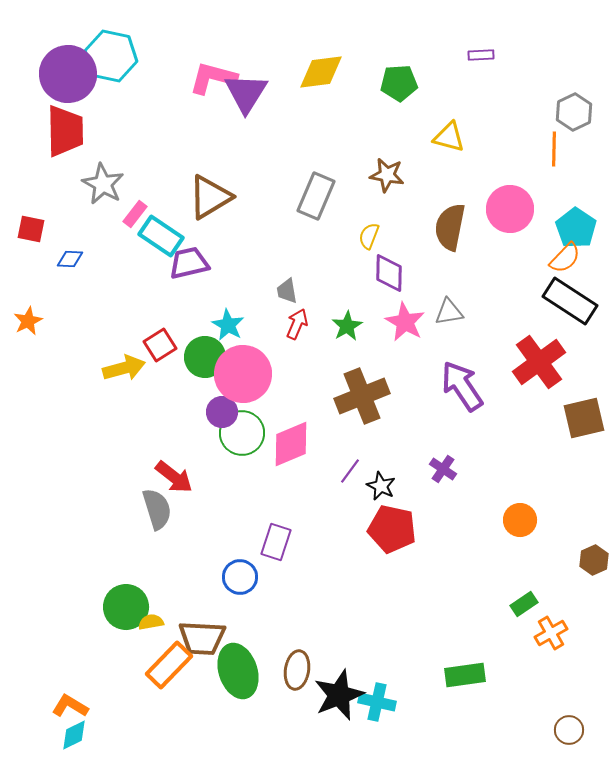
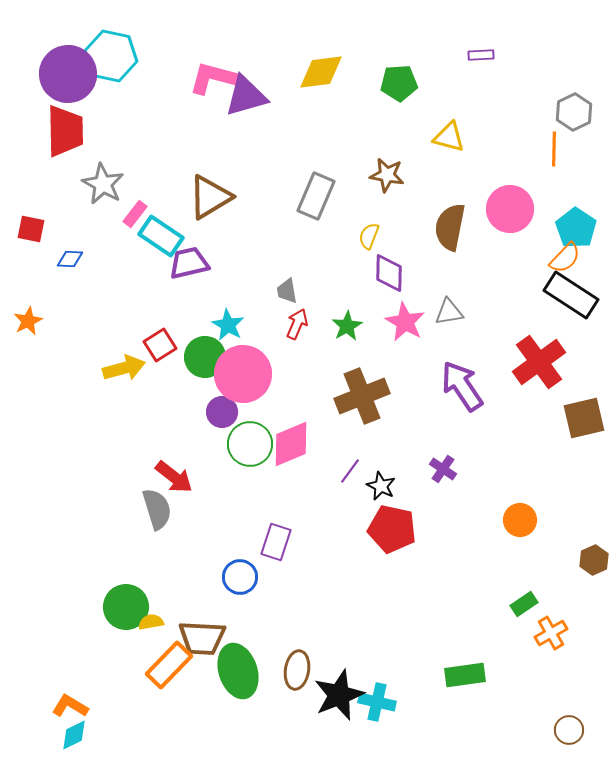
purple triangle at (246, 93): moved 3 px down; rotated 42 degrees clockwise
black rectangle at (570, 301): moved 1 px right, 6 px up
green circle at (242, 433): moved 8 px right, 11 px down
